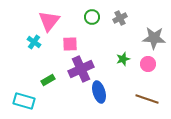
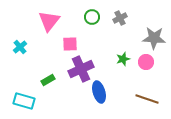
cyan cross: moved 14 px left, 5 px down; rotated 16 degrees clockwise
pink circle: moved 2 px left, 2 px up
